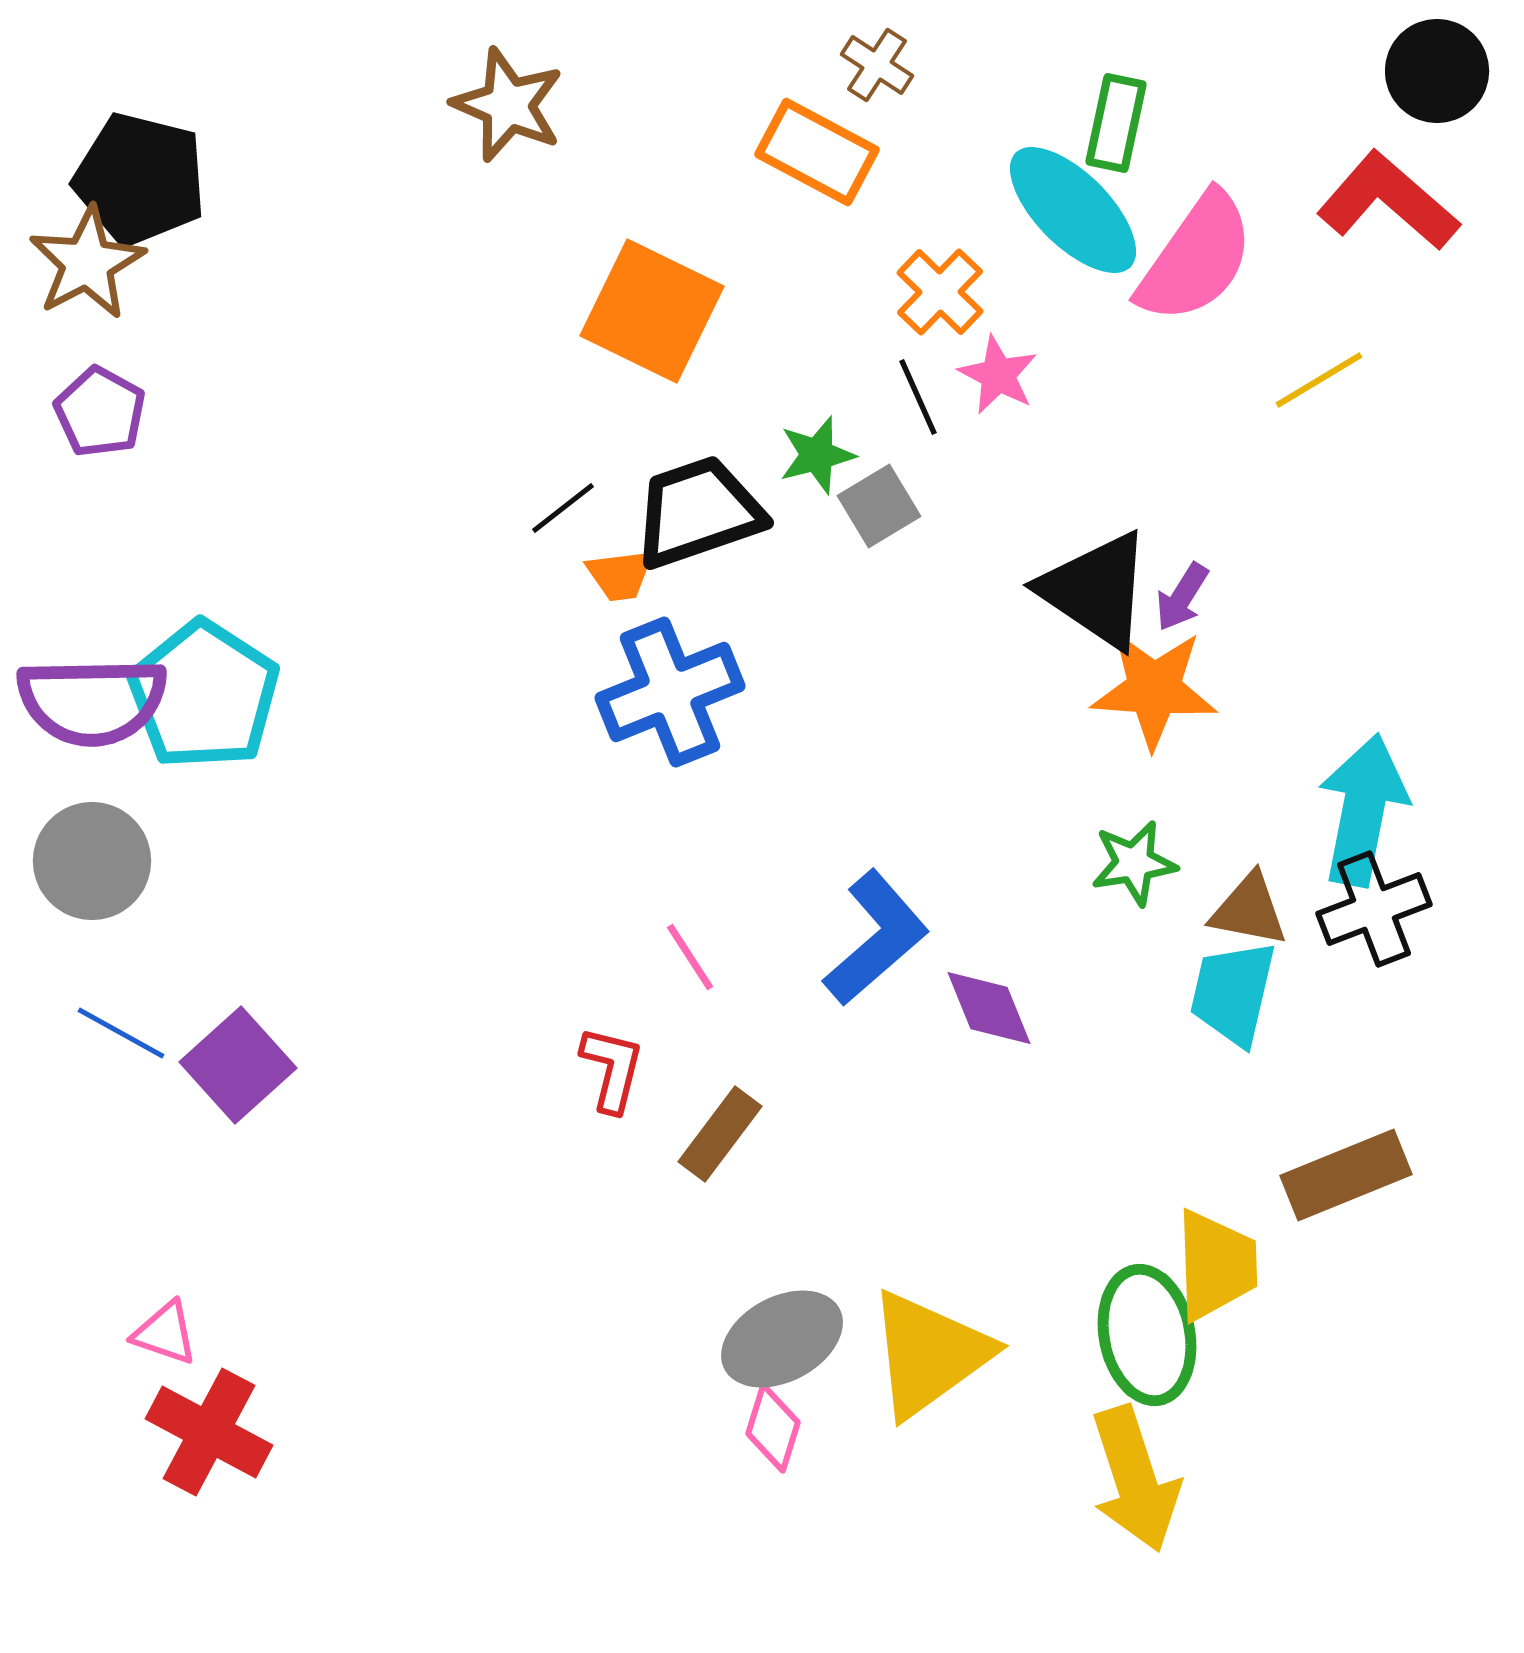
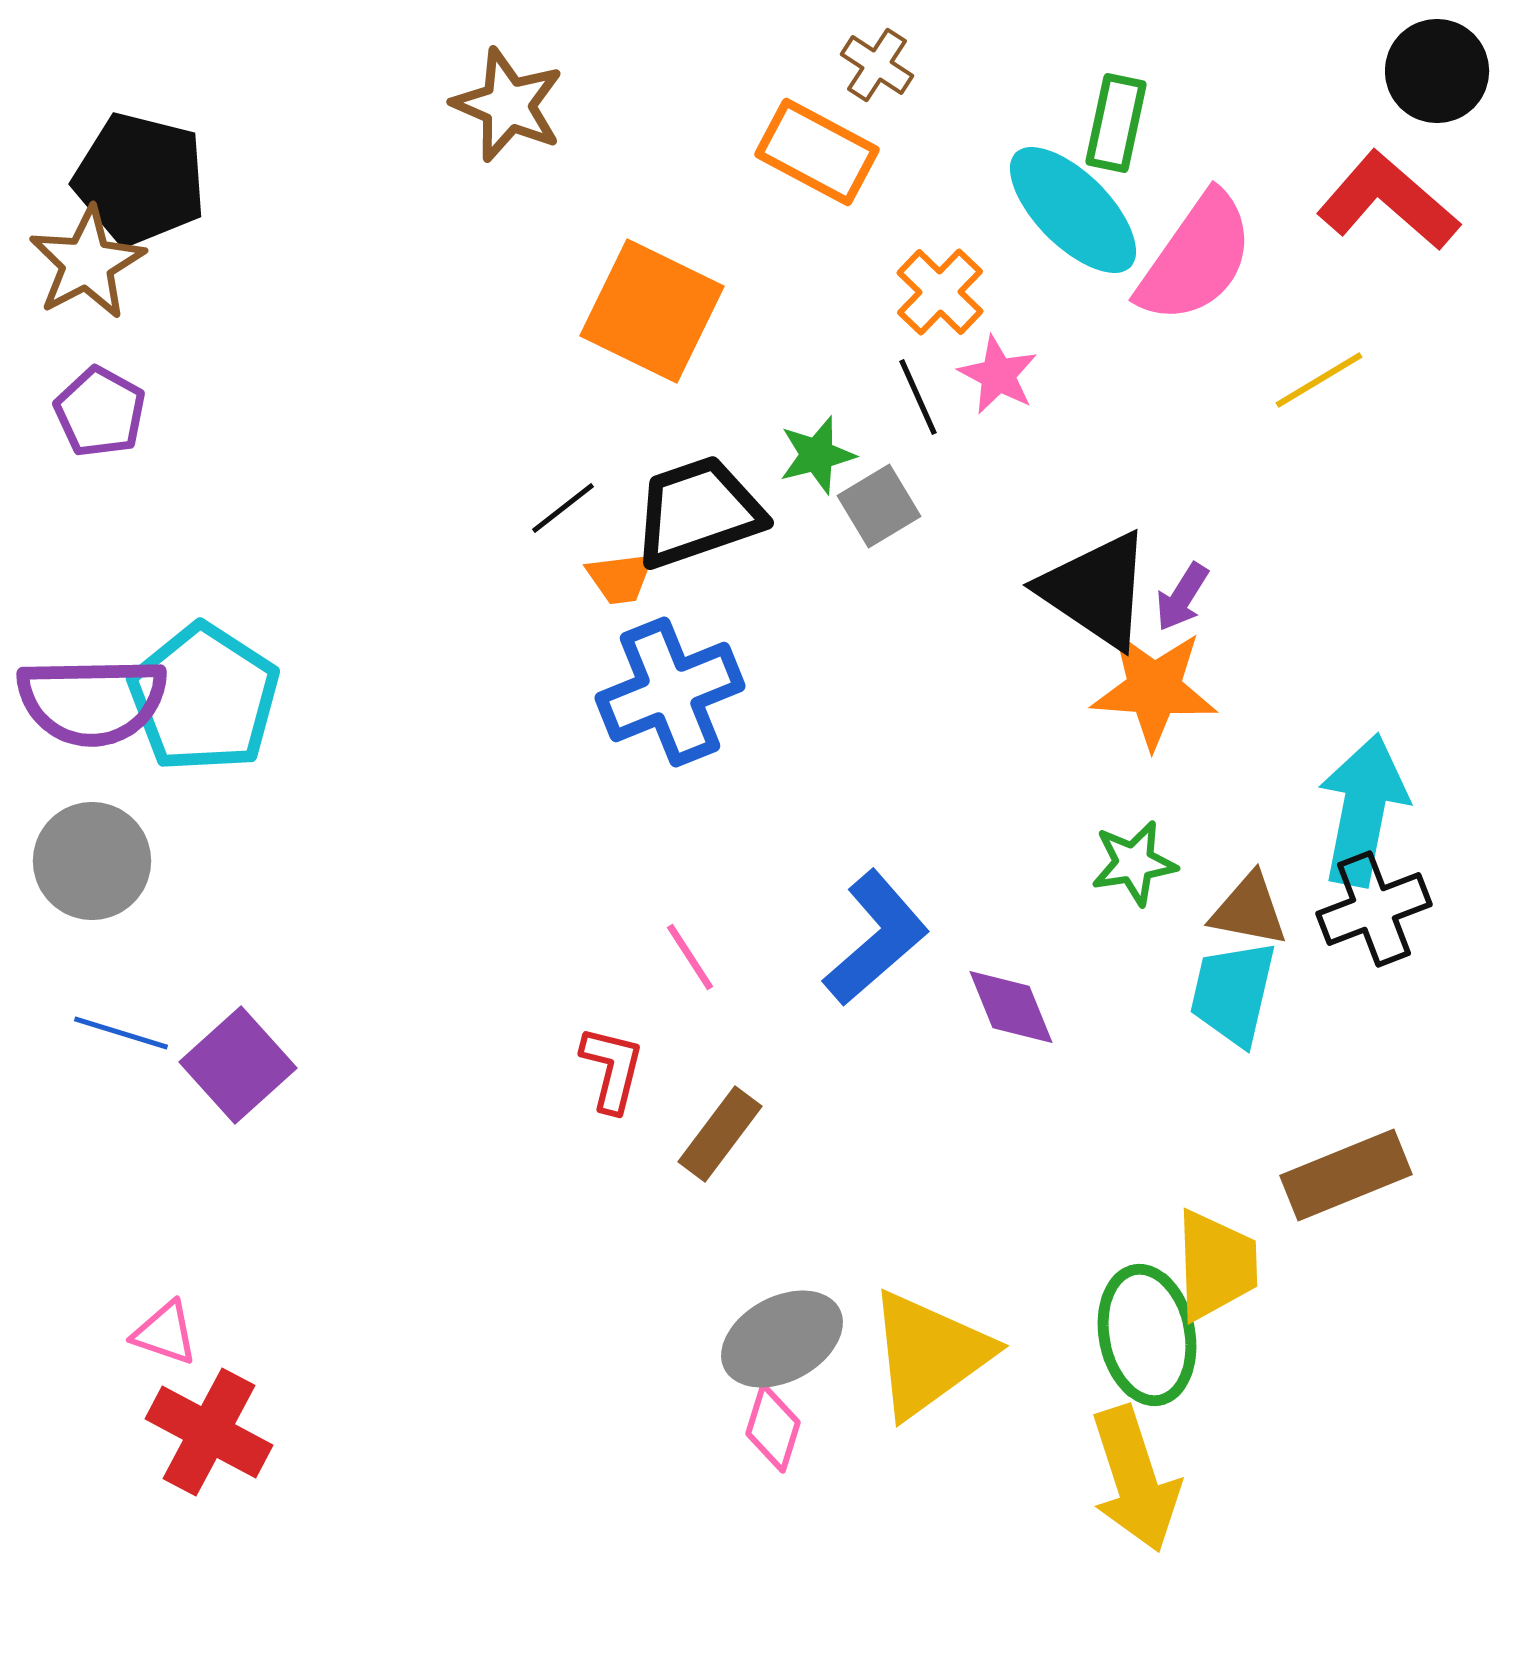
orange trapezoid at (620, 575): moved 3 px down
cyan pentagon at (204, 695): moved 3 px down
purple diamond at (989, 1008): moved 22 px right, 1 px up
blue line at (121, 1033): rotated 12 degrees counterclockwise
